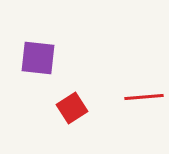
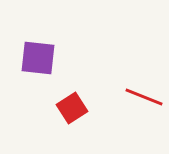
red line: rotated 27 degrees clockwise
